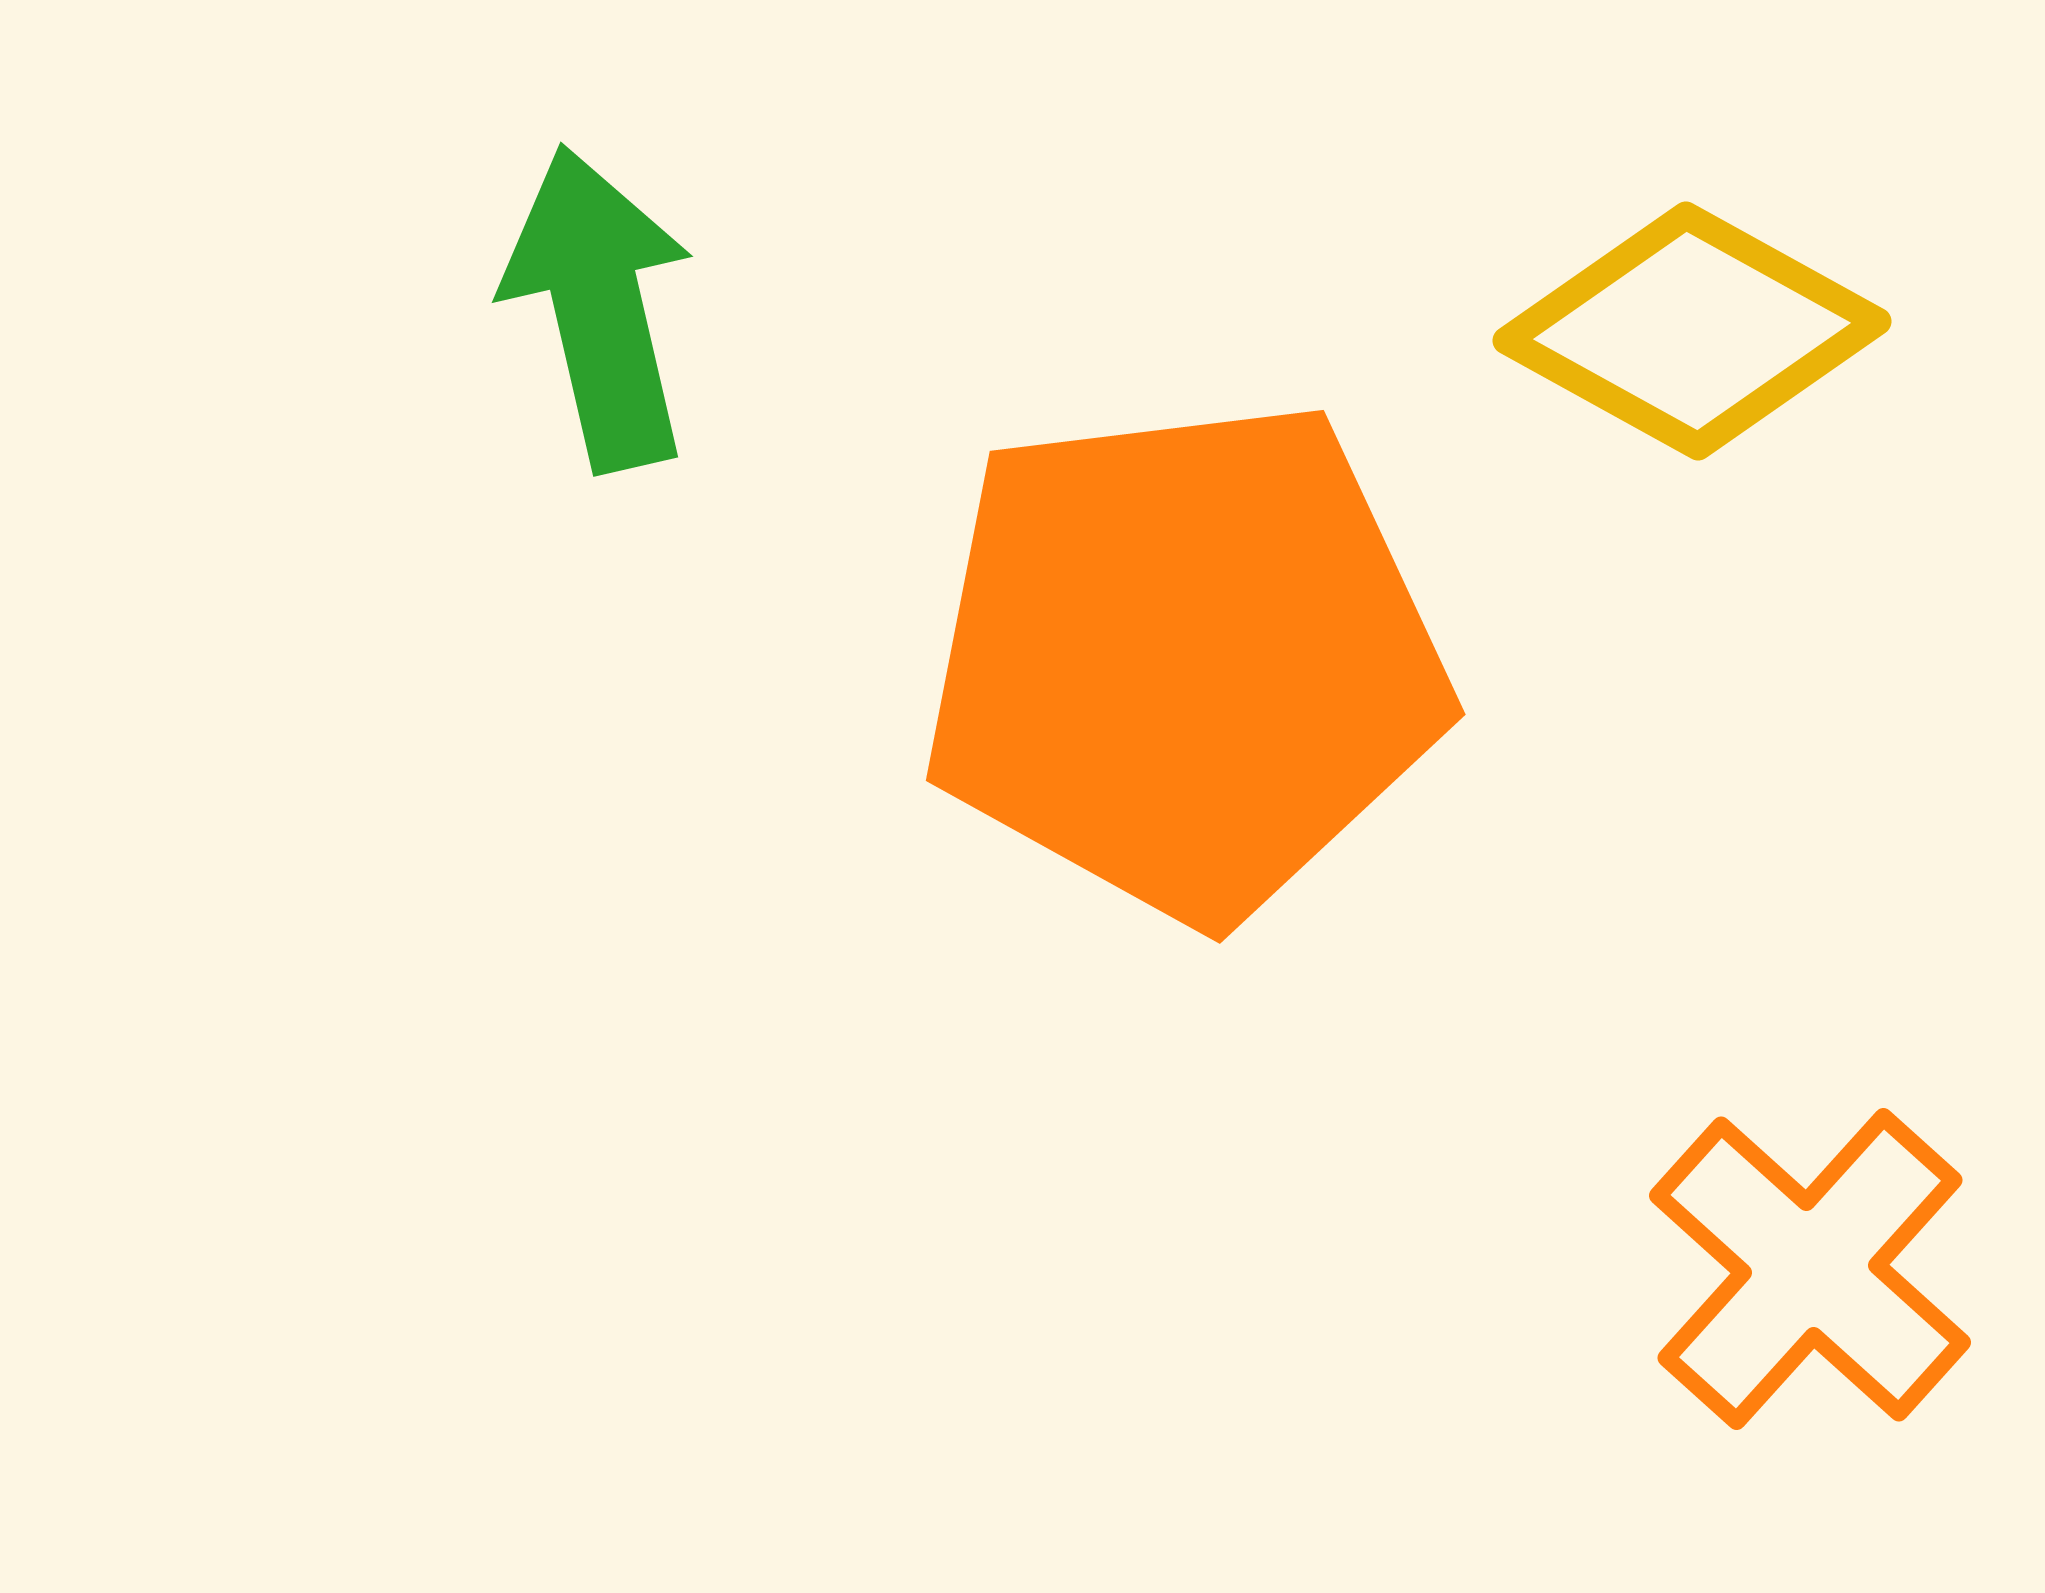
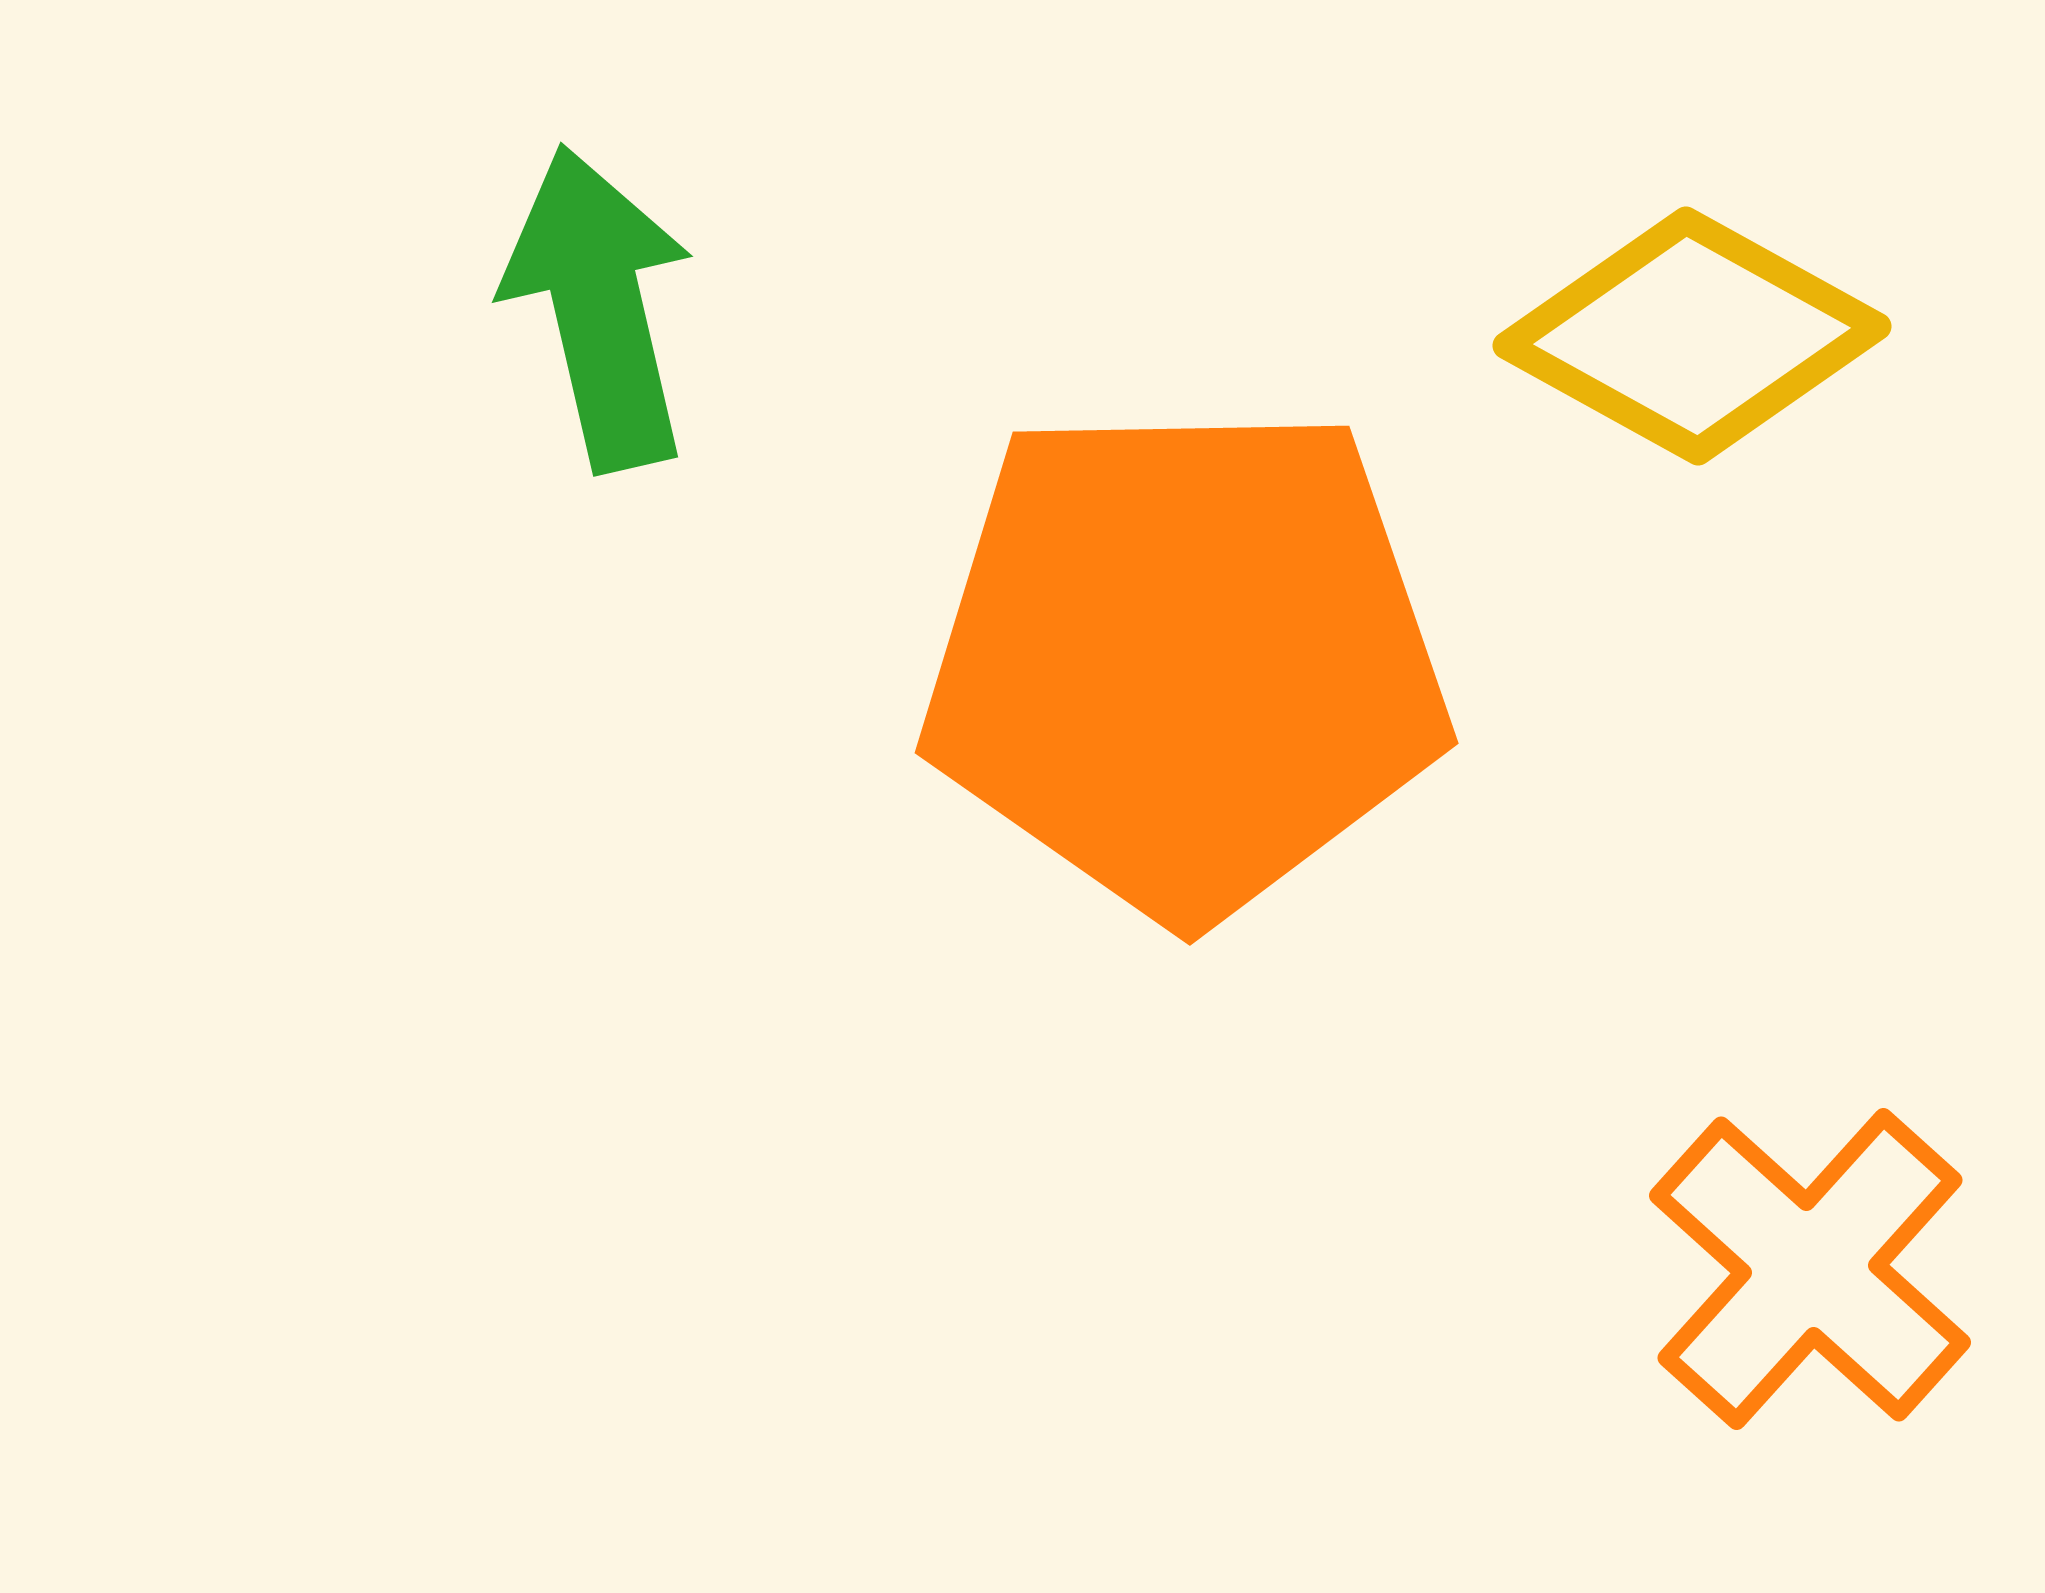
yellow diamond: moved 5 px down
orange pentagon: rotated 6 degrees clockwise
